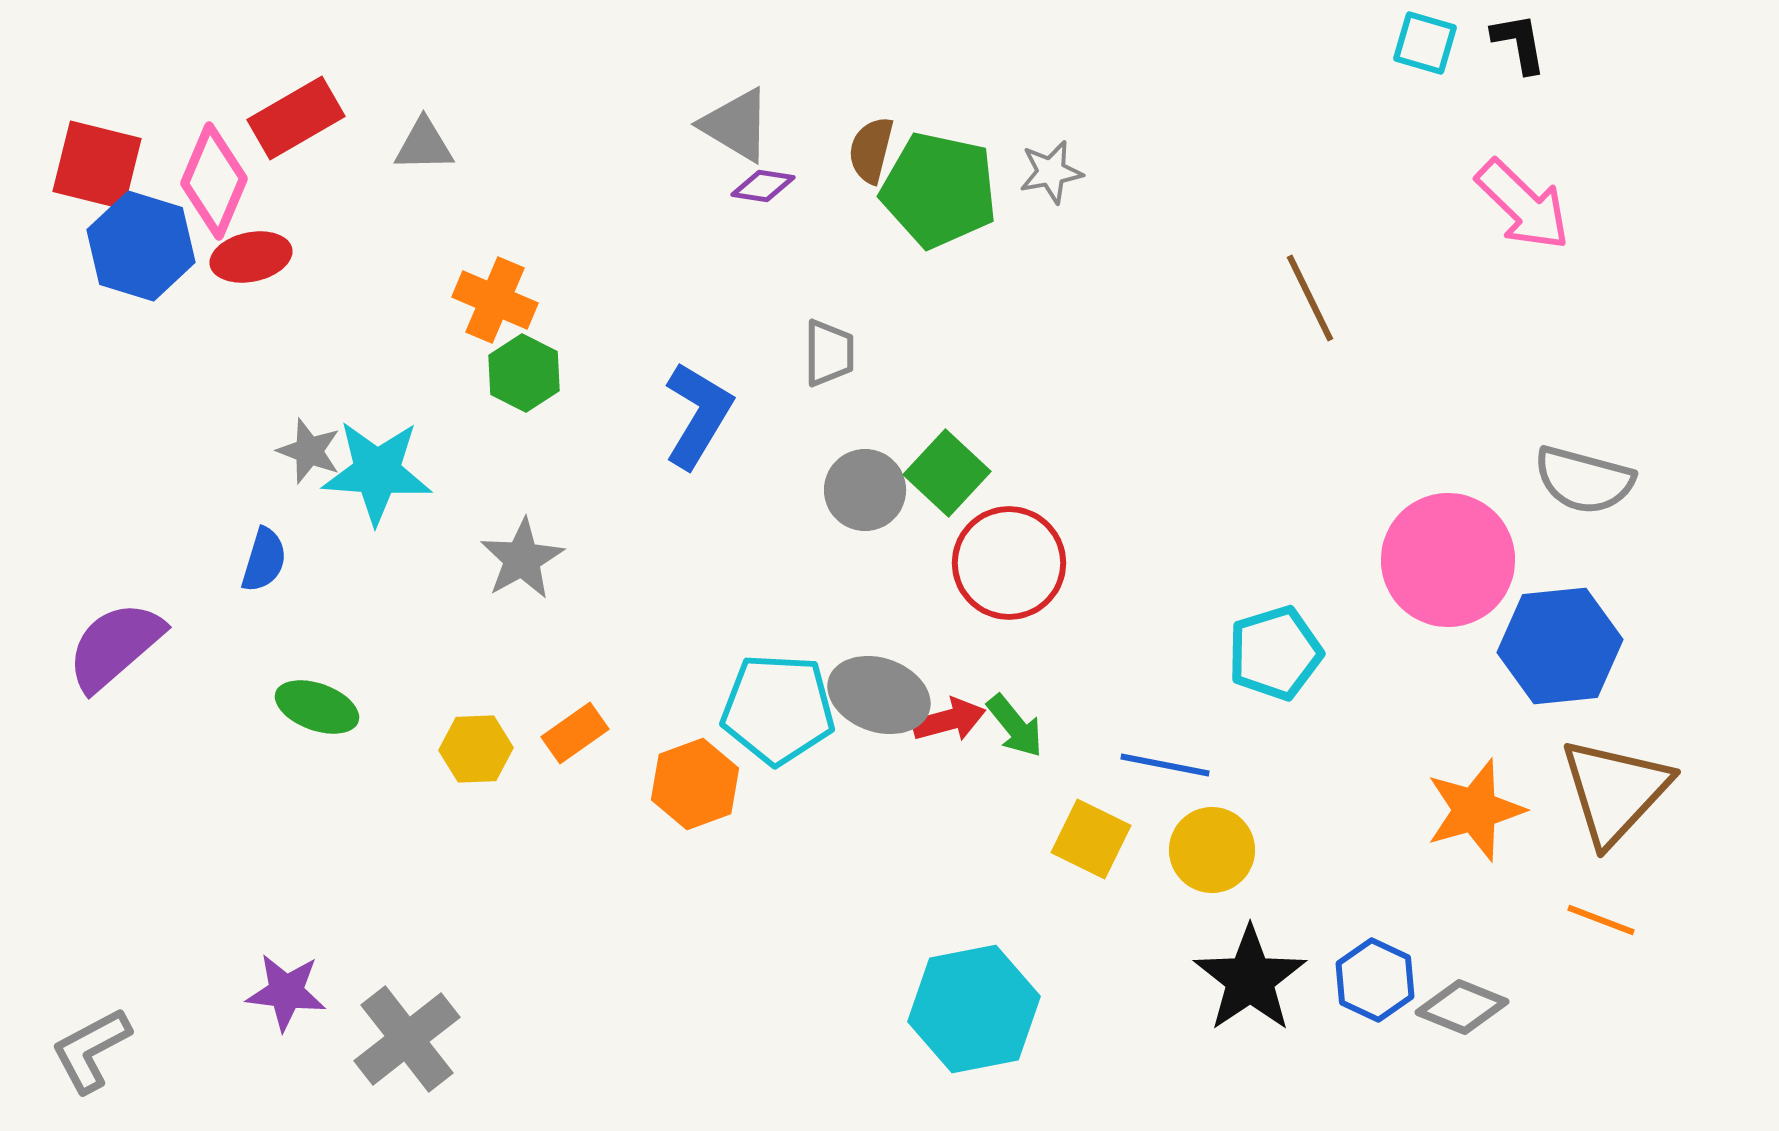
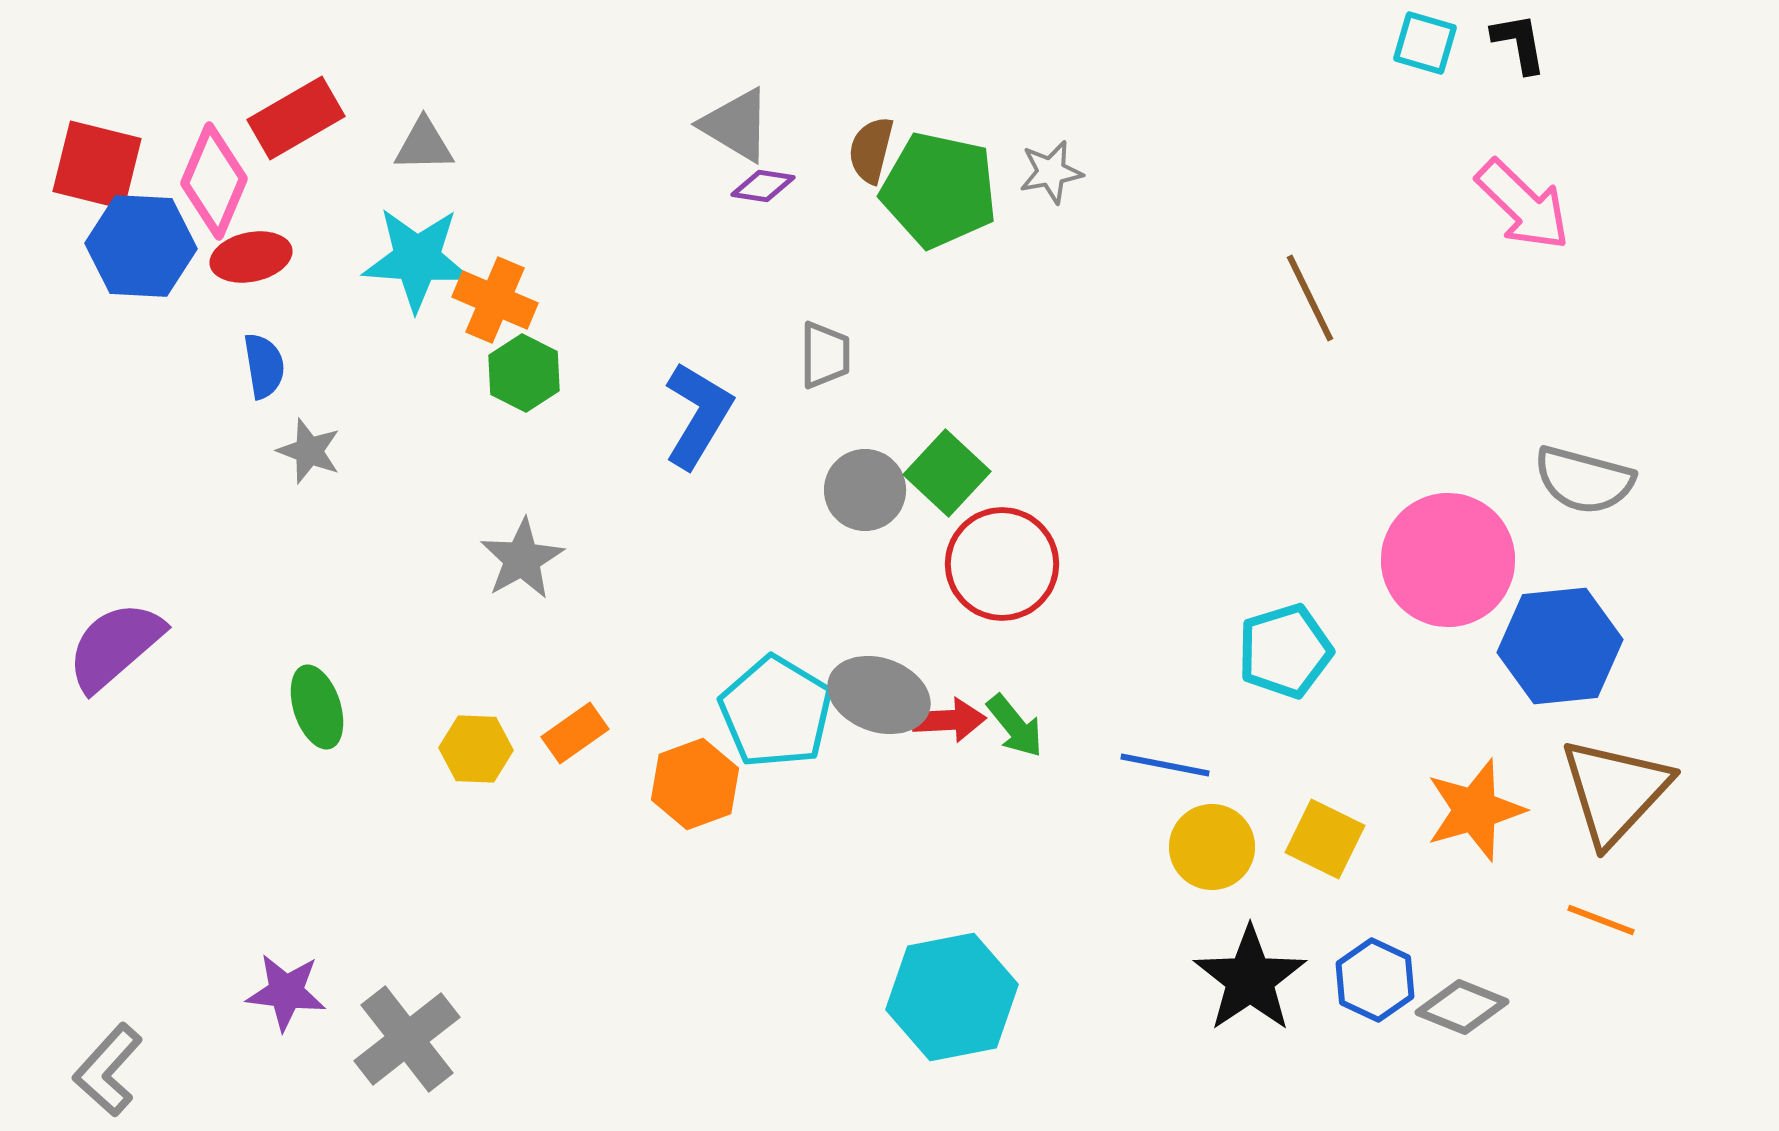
blue hexagon at (141, 246): rotated 14 degrees counterclockwise
gray trapezoid at (829, 353): moved 4 px left, 2 px down
cyan star at (377, 472): moved 40 px right, 213 px up
blue semicircle at (264, 560): moved 194 px up; rotated 26 degrees counterclockwise
red circle at (1009, 563): moved 7 px left, 1 px down
cyan pentagon at (1275, 653): moved 10 px right, 2 px up
green ellipse at (317, 707): rotated 52 degrees clockwise
cyan pentagon at (778, 709): moved 2 px left, 3 px down; rotated 28 degrees clockwise
red arrow at (949, 720): rotated 12 degrees clockwise
yellow hexagon at (476, 749): rotated 4 degrees clockwise
yellow square at (1091, 839): moved 234 px right
yellow circle at (1212, 850): moved 3 px up
cyan hexagon at (974, 1009): moved 22 px left, 12 px up
gray L-shape at (91, 1050): moved 17 px right, 20 px down; rotated 20 degrees counterclockwise
